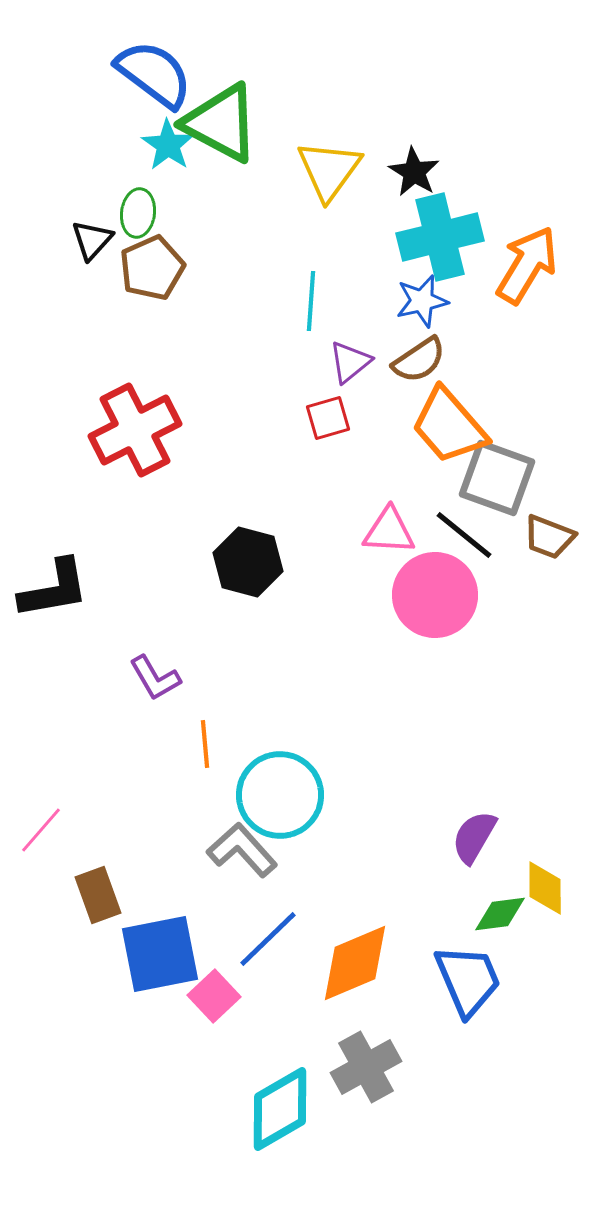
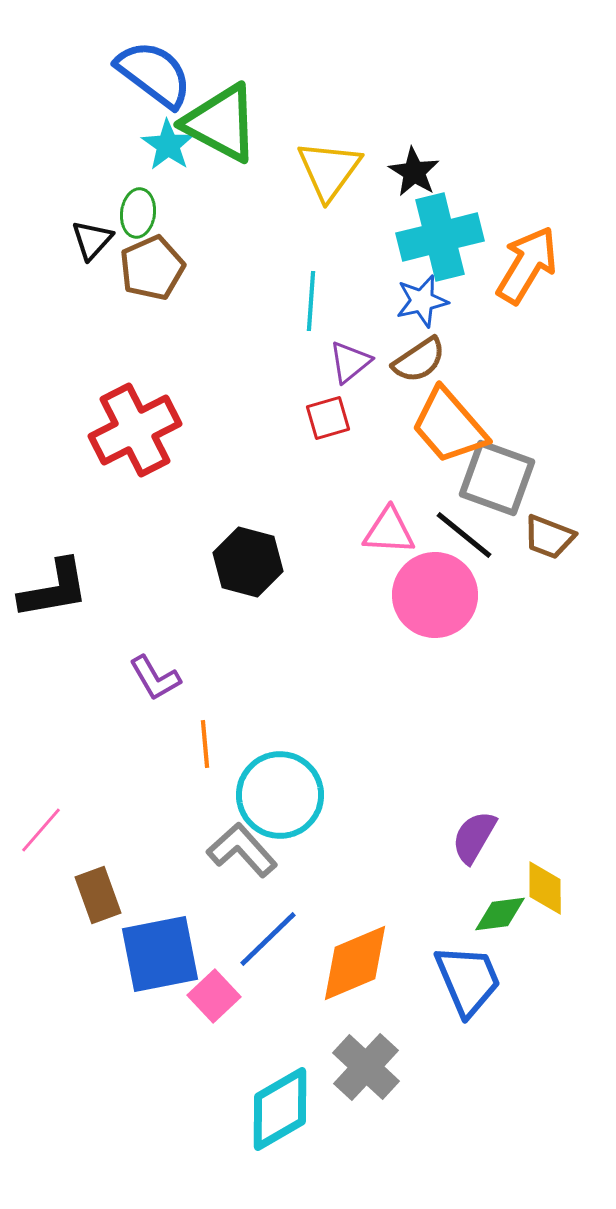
gray cross: rotated 18 degrees counterclockwise
